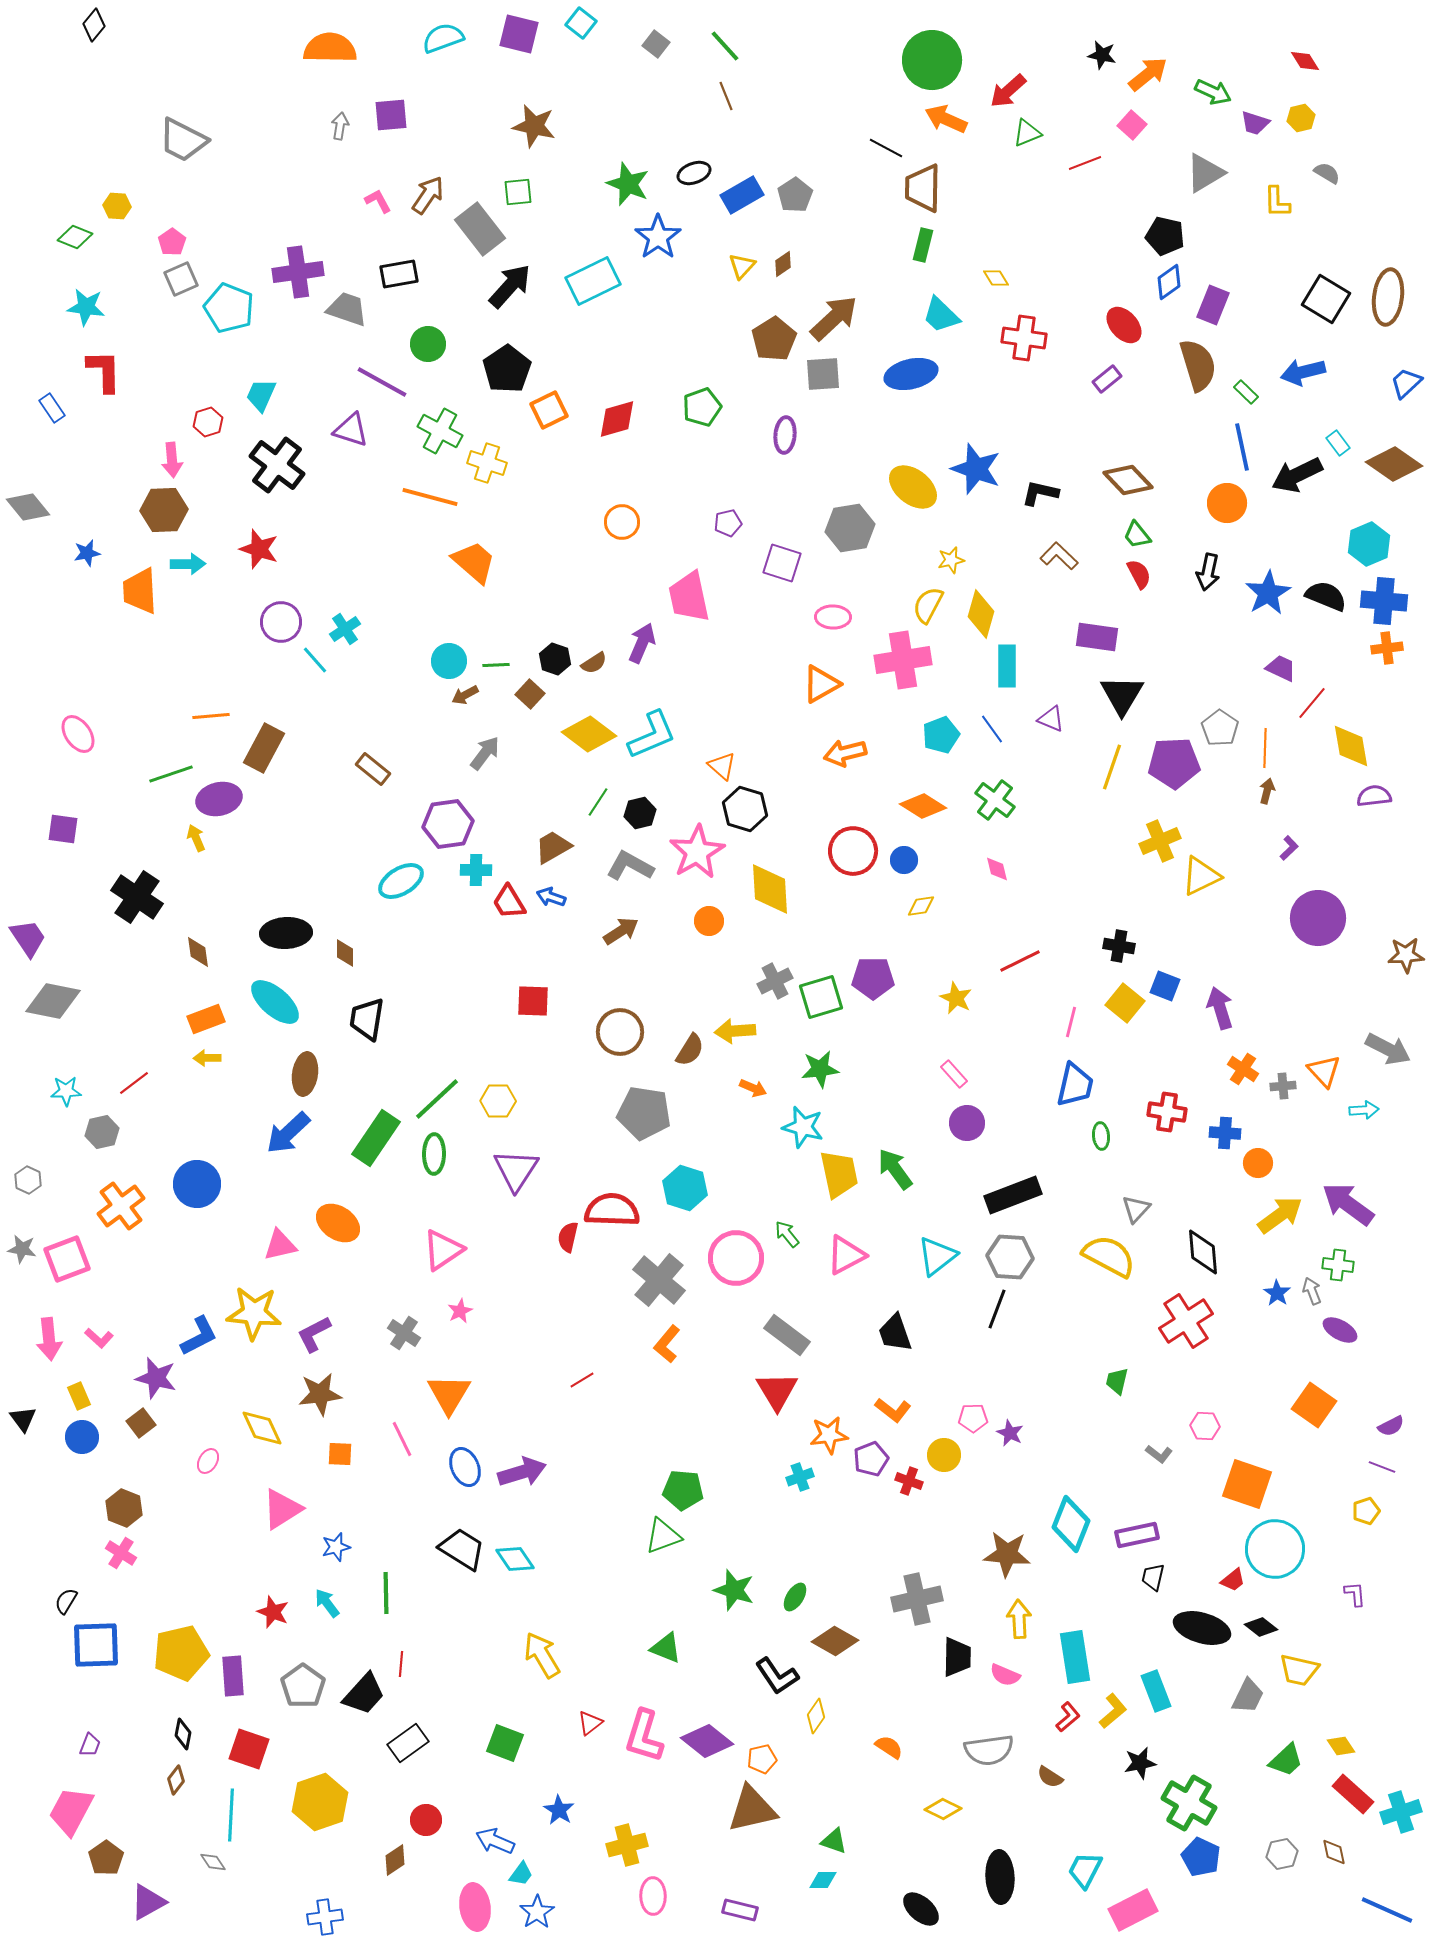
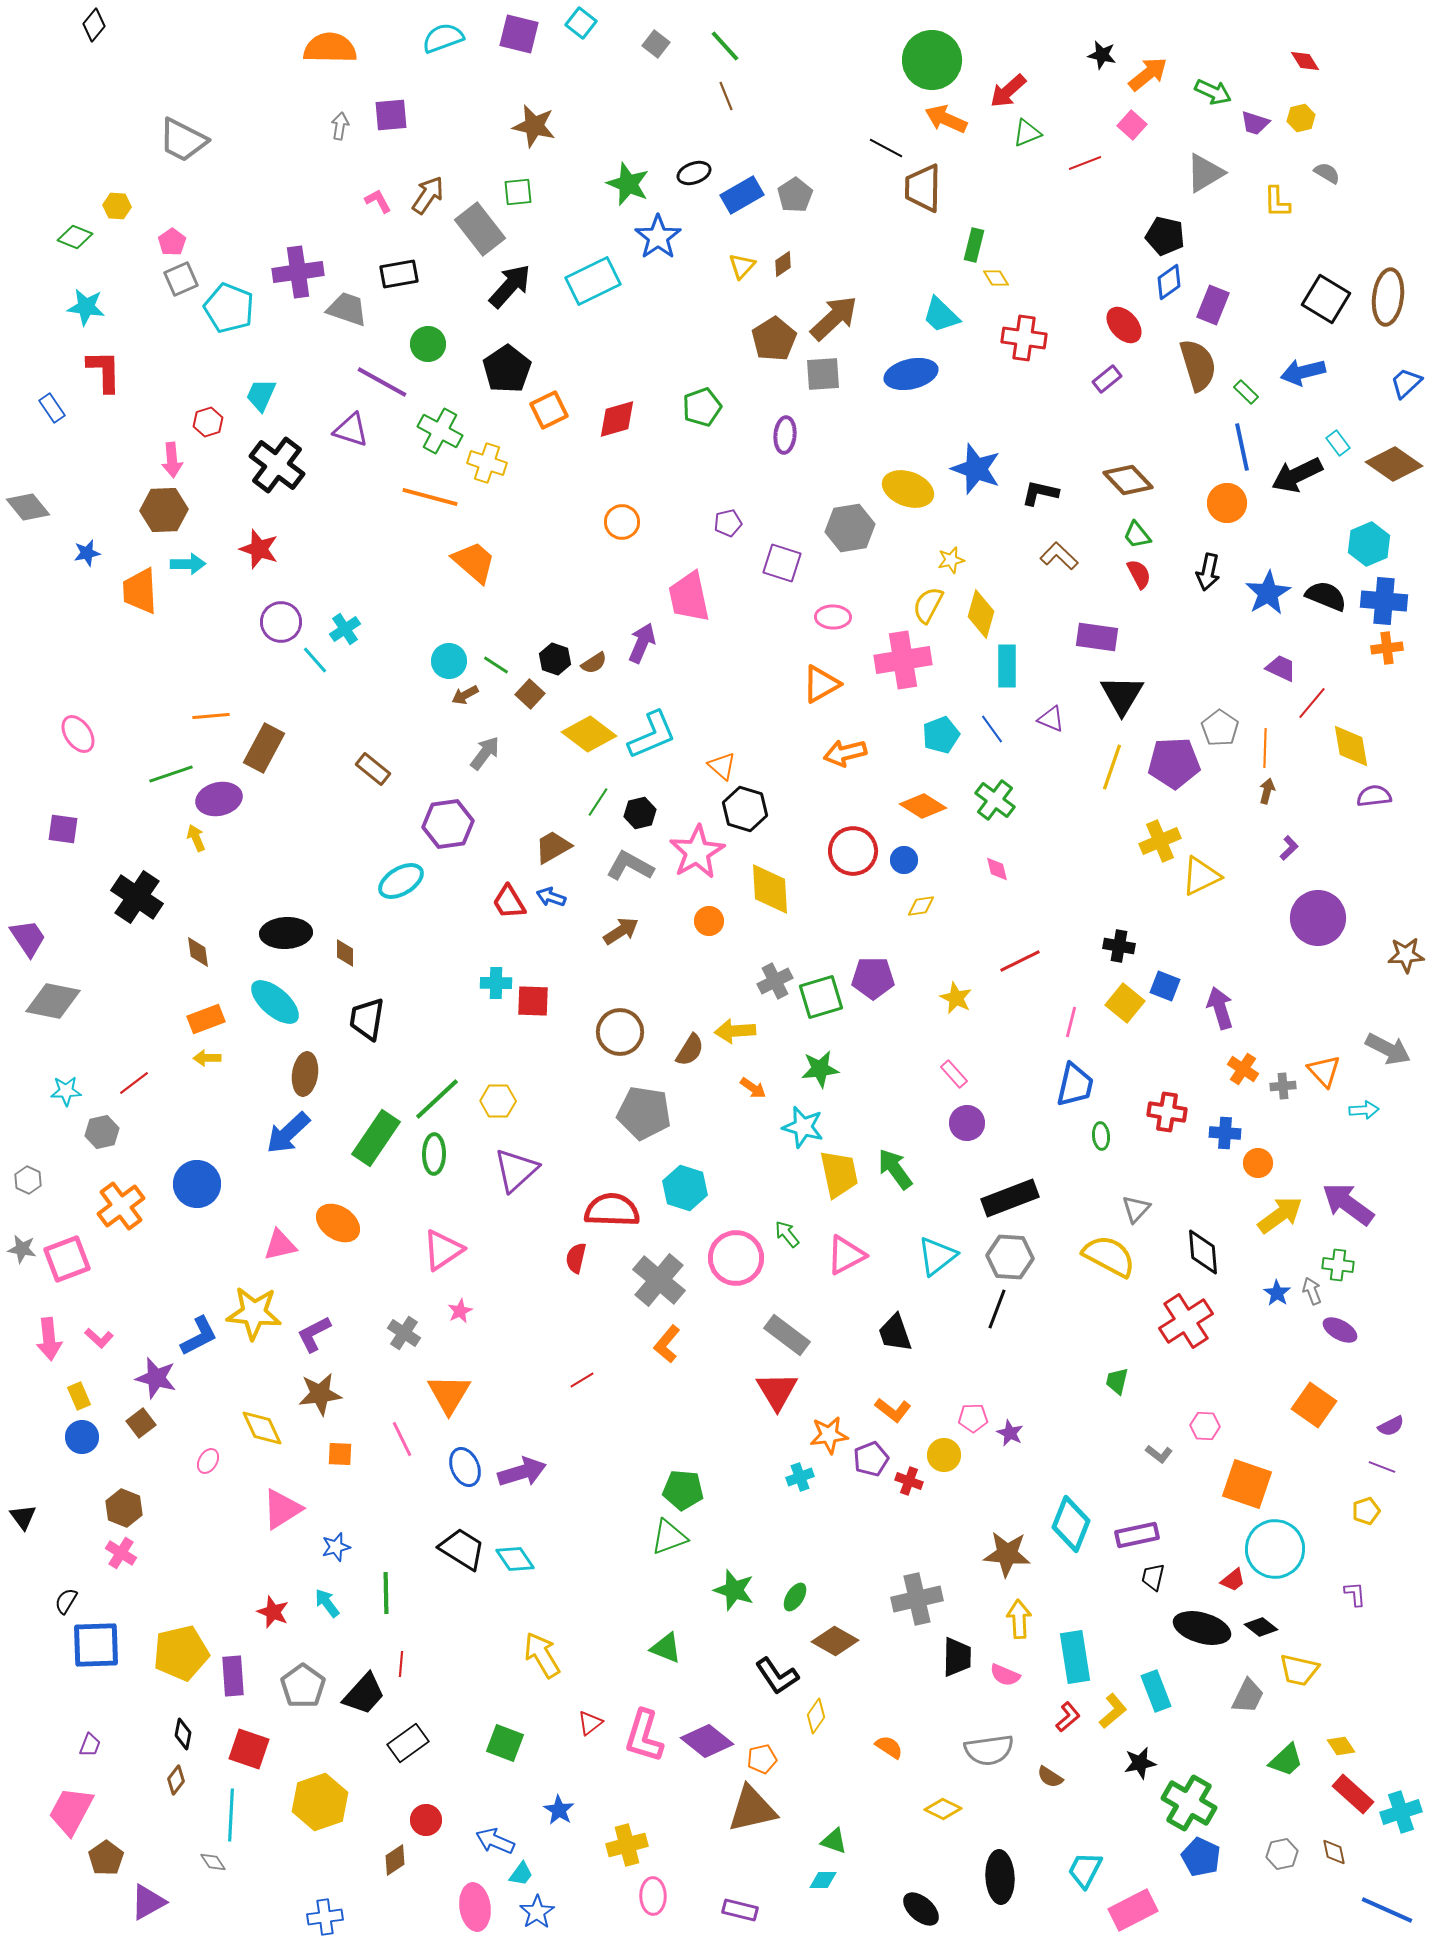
green rectangle at (923, 245): moved 51 px right
yellow ellipse at (913, 487): moved 5 px left, 2 px down; rotated 18 degrees counterclockwise
green line at (496, 665): rotated 36 degrees clockwise
cyan cross at (476, 870): moved 20 px right, 113 px down
orange arrow at (753, 1088): rotated 12 degrees clockwise
purple triangle at (516, 1170): rotated 15 degrees clockwise
black rectangle at (1013, 1195): moved 3 px left, 3 px down
red semicircle at (568, 1237): moved 8 px right, 21 px down
black triangle at (23, 1419): moved 98 px down
green triangle at (663, 1536): moved 6 px right, 1 px down
